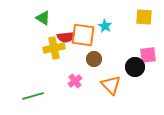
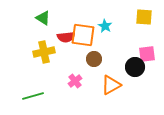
yellow cross: moved 10 px left, 4 px down
pink square: moved 1 px left, 1 px up
orange triangle: rotated 45 degrees clockwise
